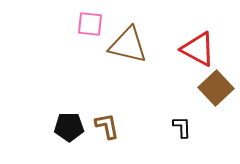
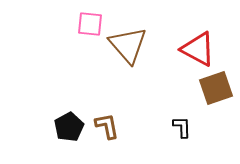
brown triangle: rotated 36 degrees clockwise
brown square: rotated 24 degrees clockwise
black pentagon: rotated 28 degrees counterclockwise
